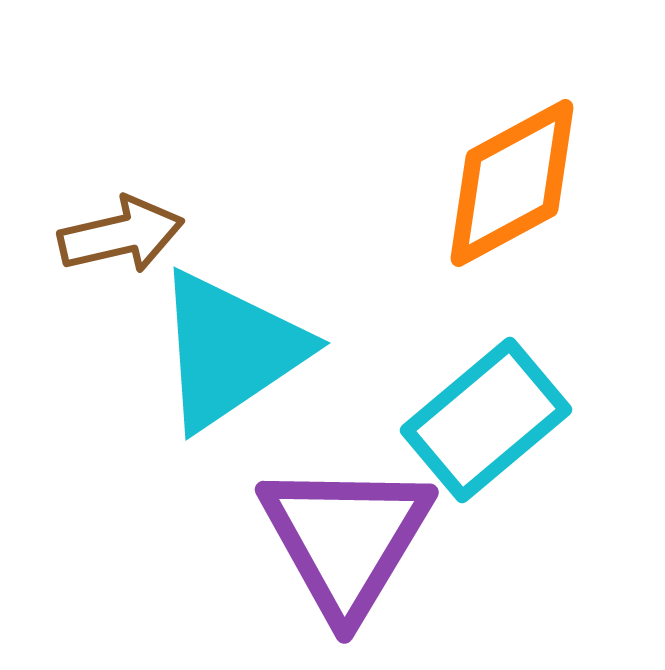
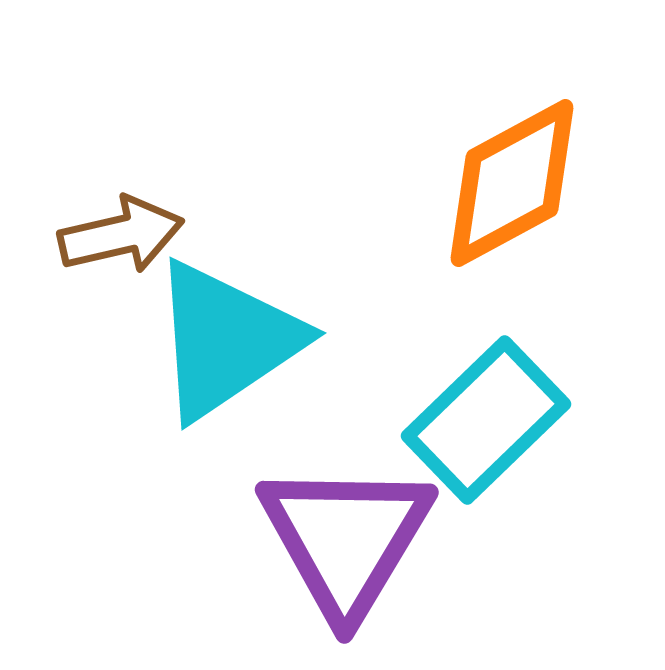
cyan triangle: moved 4 px left, 10 px up
cyan rectangle: rotated 4 degrees counterclockwise
